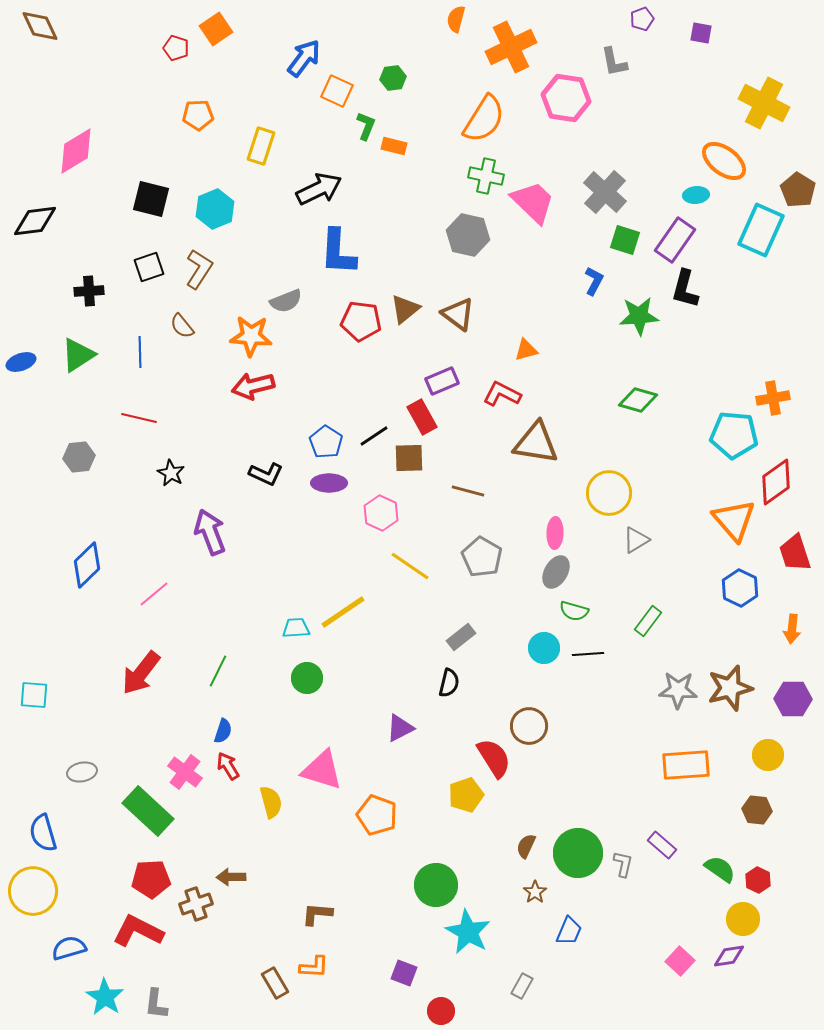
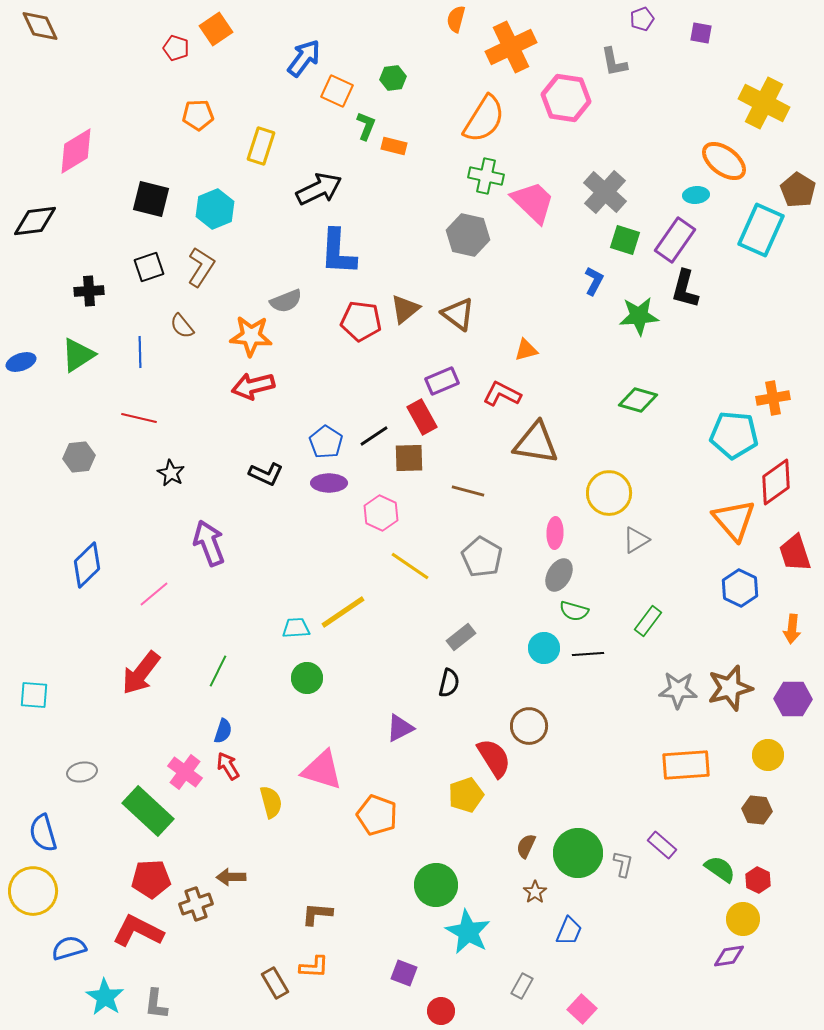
brown L-shape at (199, 269): moved 2 px right, 2 px up
purple arrow at (210, 532): moved 1 px left, 11 px down
gray ellipse at (556, 572): moved 3 px right, 3 px down
pink square at (680, 961): moved 98 px left, 48 px down
